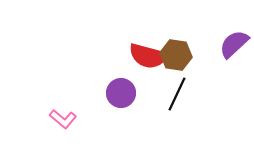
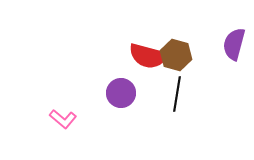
purple semicircle: rotated 32 degrees counterclockwise
brown hexagon: rotated 8 degrees clockwise
black line: rotated 16 degrees counterclockwise
